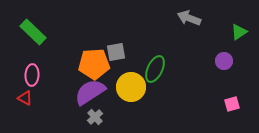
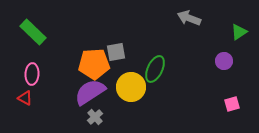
pink ellipse: moved 1 px up
